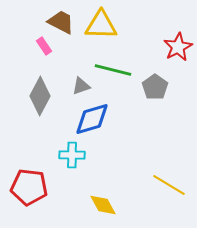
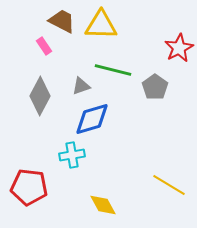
brown trapezoid: moved 1 px right, 1 px up
red star: moved 1 px right, 1 px down
cyan cross: rotated 10 degrees counterclockwise
